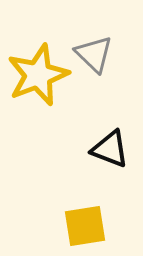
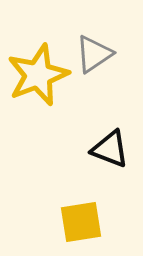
gray triangle: rotated 42 degrees clockwise
yellow square: moved 4 px left, 4 px up
